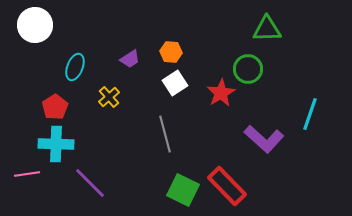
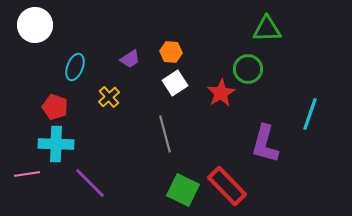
red pentagon: rotated 20 degrees counterclockwise
purple L-shape: moved 1 px right, 5 px down; rotated 63 degrees clockwise
